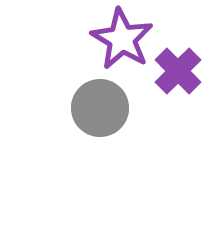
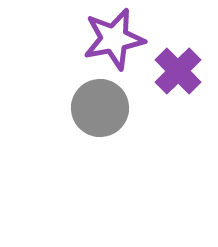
purple star: moved 8 px left; rotated 30 degrees clockwise
